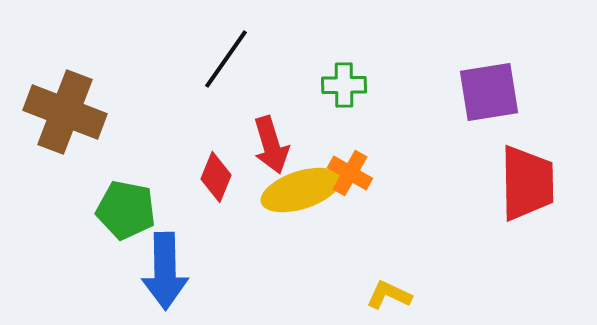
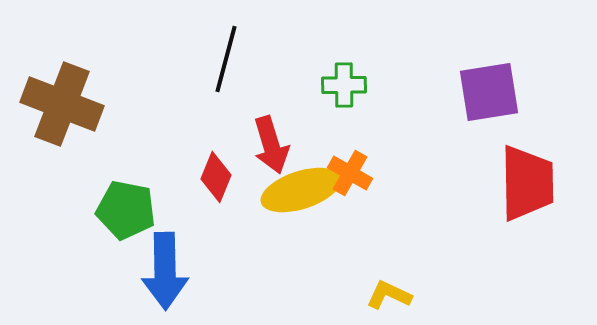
black line: rotated 20 degrees counterclockwise
brown cross: moved 3 px left, 8 px up
